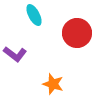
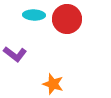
cyan ellipse: rotated 60 degrees counterclockwise
red circle: moved 10 px left, 14 px up
